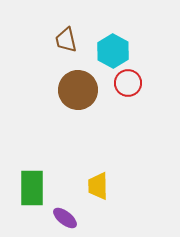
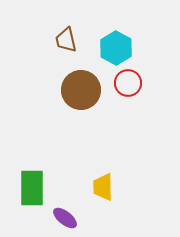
cyan hexagon: moved 3 px right, 3 px up
brown circle: moved 3 px right
yellow trapezoid: moved 5 px right, 1 px down
